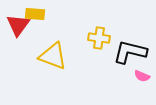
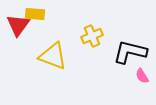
yellow cross: moved 7 px left, 2 px up; rotated 30 degrees counterclockwise
pink semicircle: rotated 35 degrees clockwise
